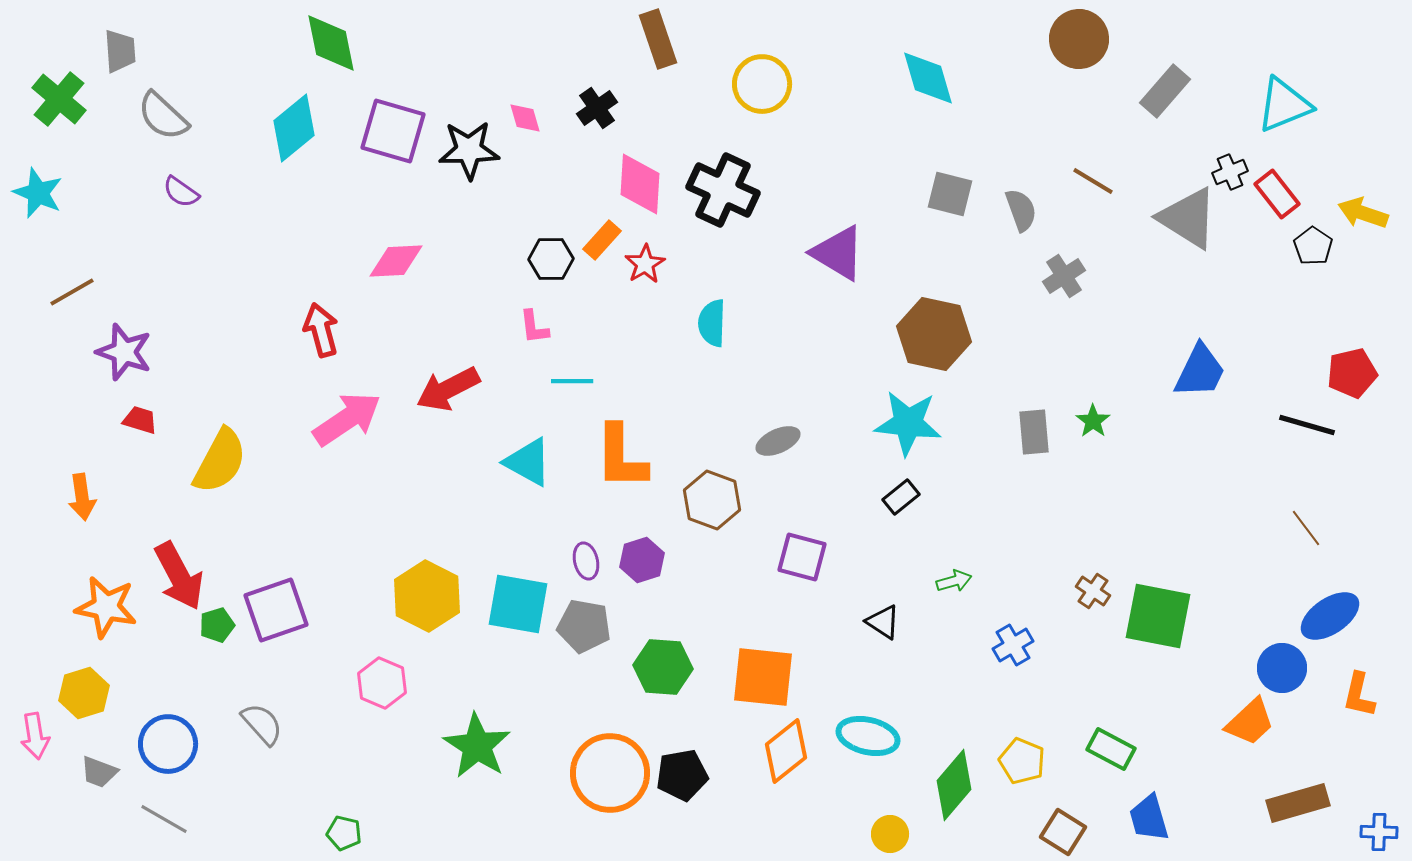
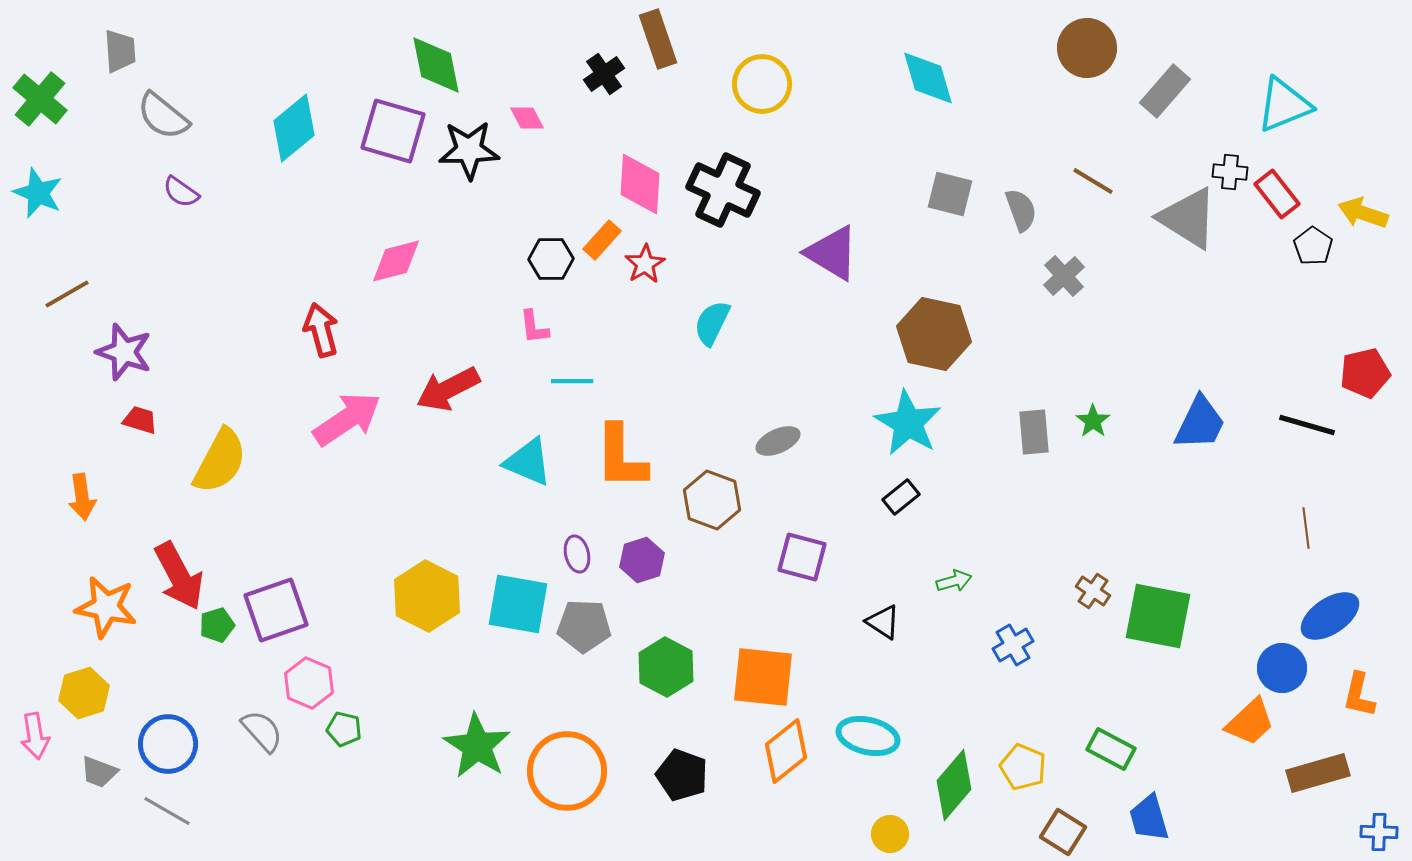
brown circle at (1079, 39): moved 8 px right, 9 px down
green diamond at (331, 43): moved 105 px right, 22 px down
green cross at (59, 99): moved 19 px left
black cross at (597, 108): moved 7 px right, 34 px up
gray semicircle at (163, 116): rotated 4 degrees counterclockwise
pink diamond at (525, 118): moved 2 px right; rotated 12 degrees counterclockwise
black cross at (1230, 172): rotated 28 degrees clockwise
purple triangle at (838, 253): moved 6 px left
pink diamond at (396, 261): rotated 12 degrees counterclockwise
gray cross at (1064, 276): rotated 9 degrees counterclockwise
brown line at (72, 292): moved 5 px left, 2 px down
cyan semicircle at (712, 323): rotated 24 degrees clockwise
blue trapezoid at (1200, 371): moved 52 px down
red pentagon at (1352, 373): moved 13 px right
cyan star at (908, 423): rotated 24 degrees clockwise
cyan triangle at (528, 462): rotated 6 degrees counterclockwise
brown line at (1306, 528): rotated 30 degrees clockwise
purple ellipse at (586, 561): moved 9 px left, 7 px up
gray pentagon at (584, 626): rotated 8 degrees counterclockwise
green hexagon at (663, 667): moved 3 px right; rotated 24 degrees clockwise
pink hexagon at (382, 683): moved 73 px left
gray semicircle at (262, 724): moved 7 px down
yellow pentagon at (1022, 761): moved 1 px right, 6 px down
orange circle at (610, 773): moved 43 px left, 2 px up
black pentagon at (682, 775): rotated 30 degrees clockwise
brown rectangle at (1298, 803): moved 20 px right, 30 px up
gray line at (164, 819): moved 3 px right, 8 px up
green pentagon at (344, 833): moved 104 px up
